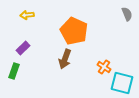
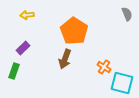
orange pentagon: rotated 8 degrees clockwise
